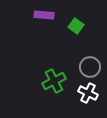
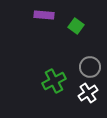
white cross: rotated 30 degrees clockwise
